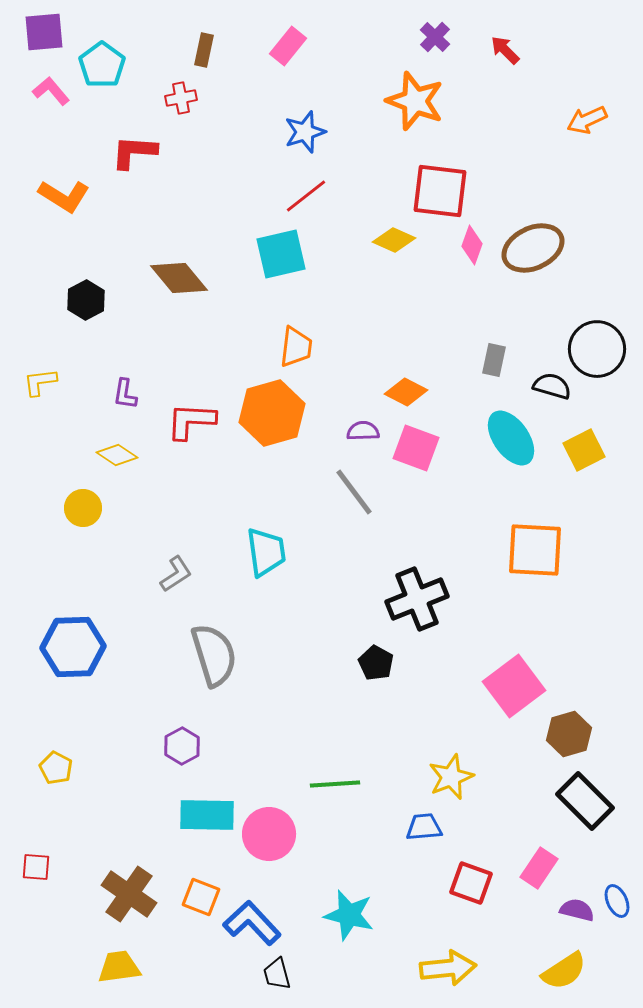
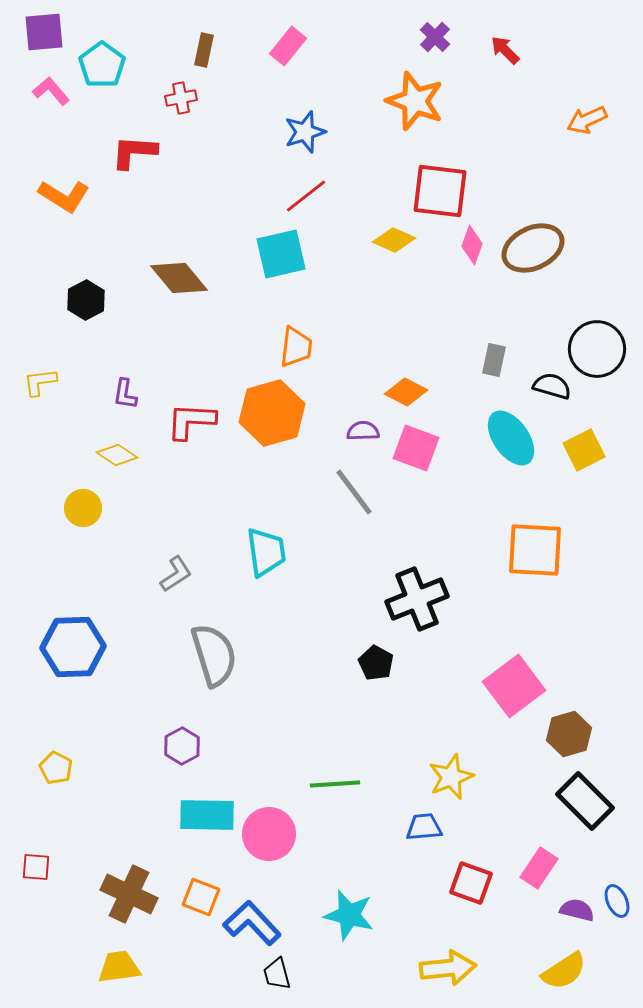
brown cross at (129, 894): rotated 10 degrees counterclockwise
